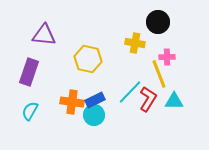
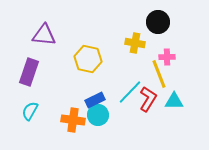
orange cross: moved 1 px right, 18 px down
cyan circle: moved 4 px right
